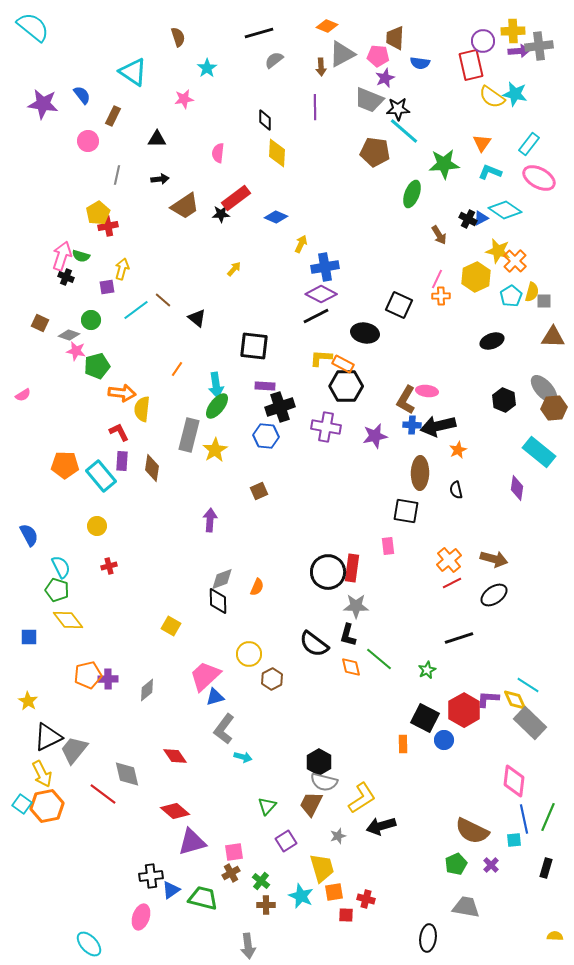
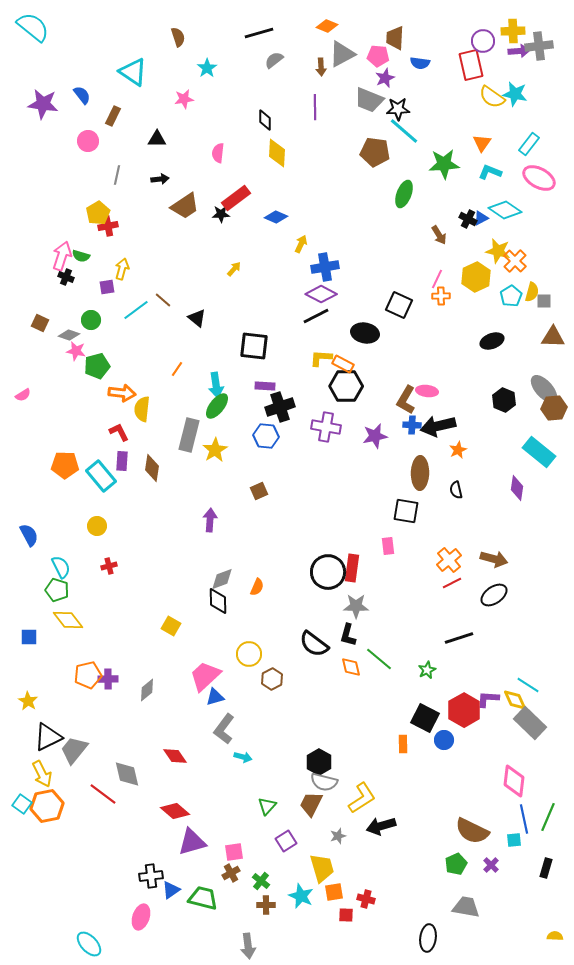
green ellipse at (412, 194): moved 8 px left
